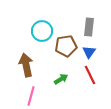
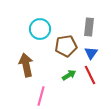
cyan circle: moved 2 px left, 2 px up
blue triangle: moved 2 px right, 1 px down
green arrow: moved 8 px right, 4 px up
pink line: moved 10 px right
